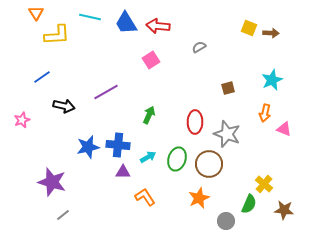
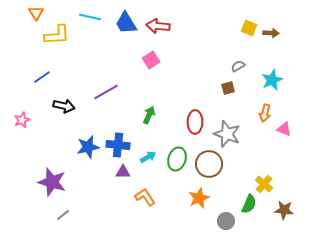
gray semicircle: moved 39 px right, 19 px down
